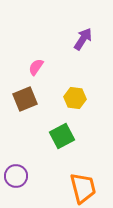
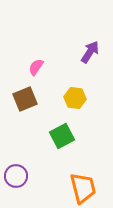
purple arrow: moved 7 px right, 13 px down
